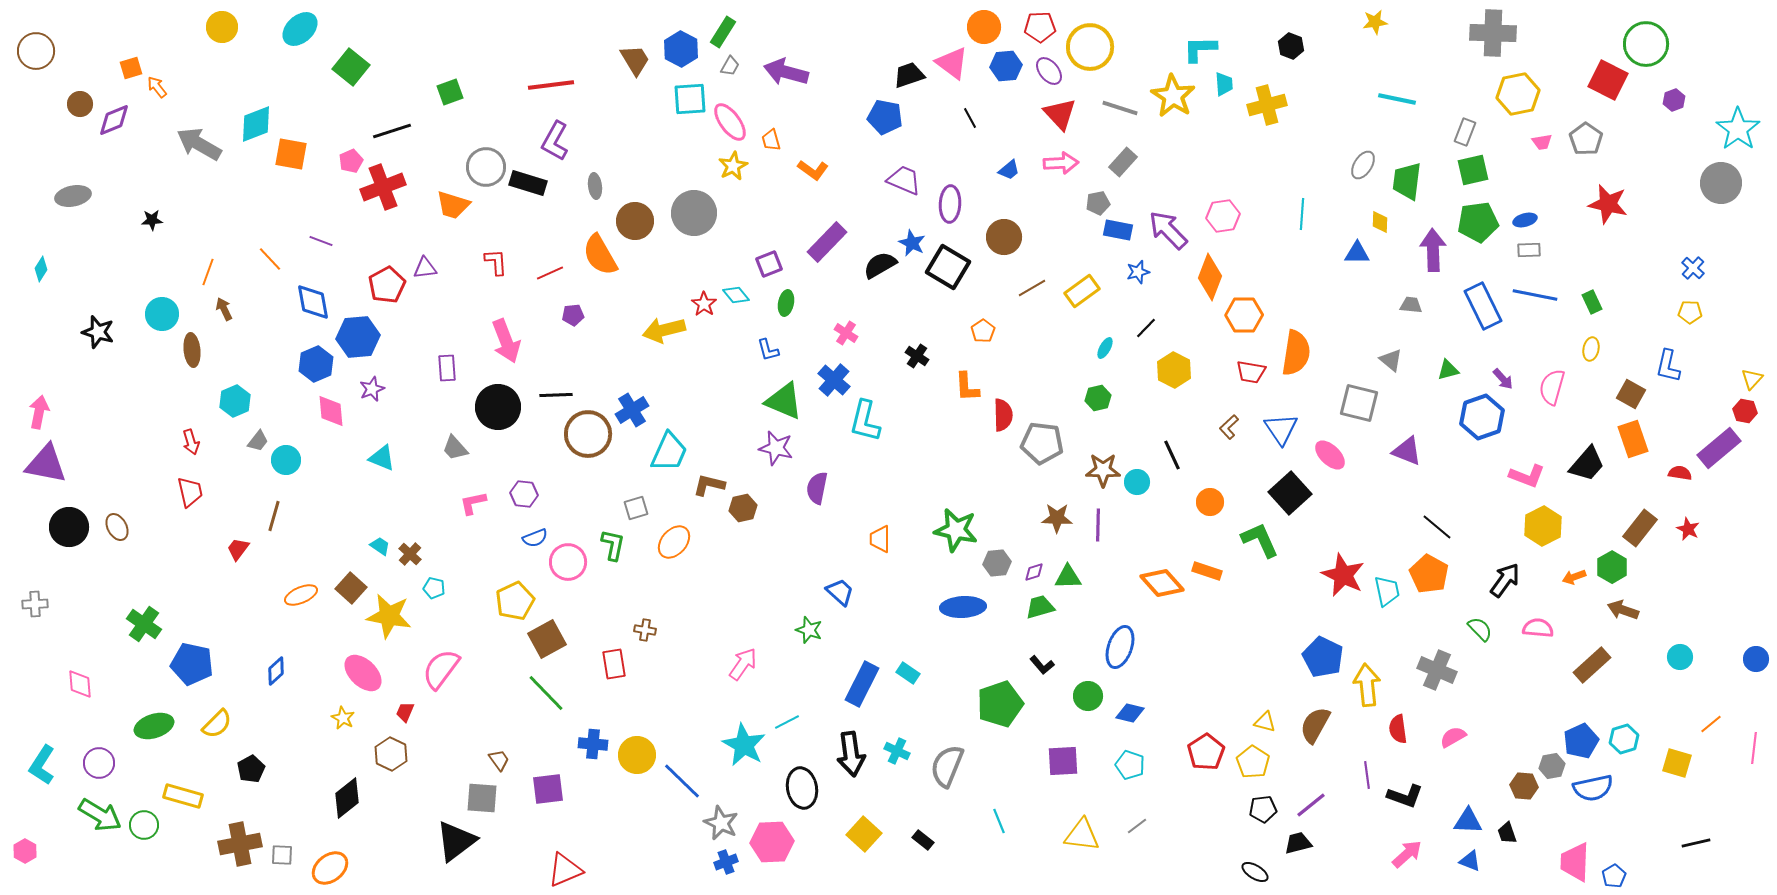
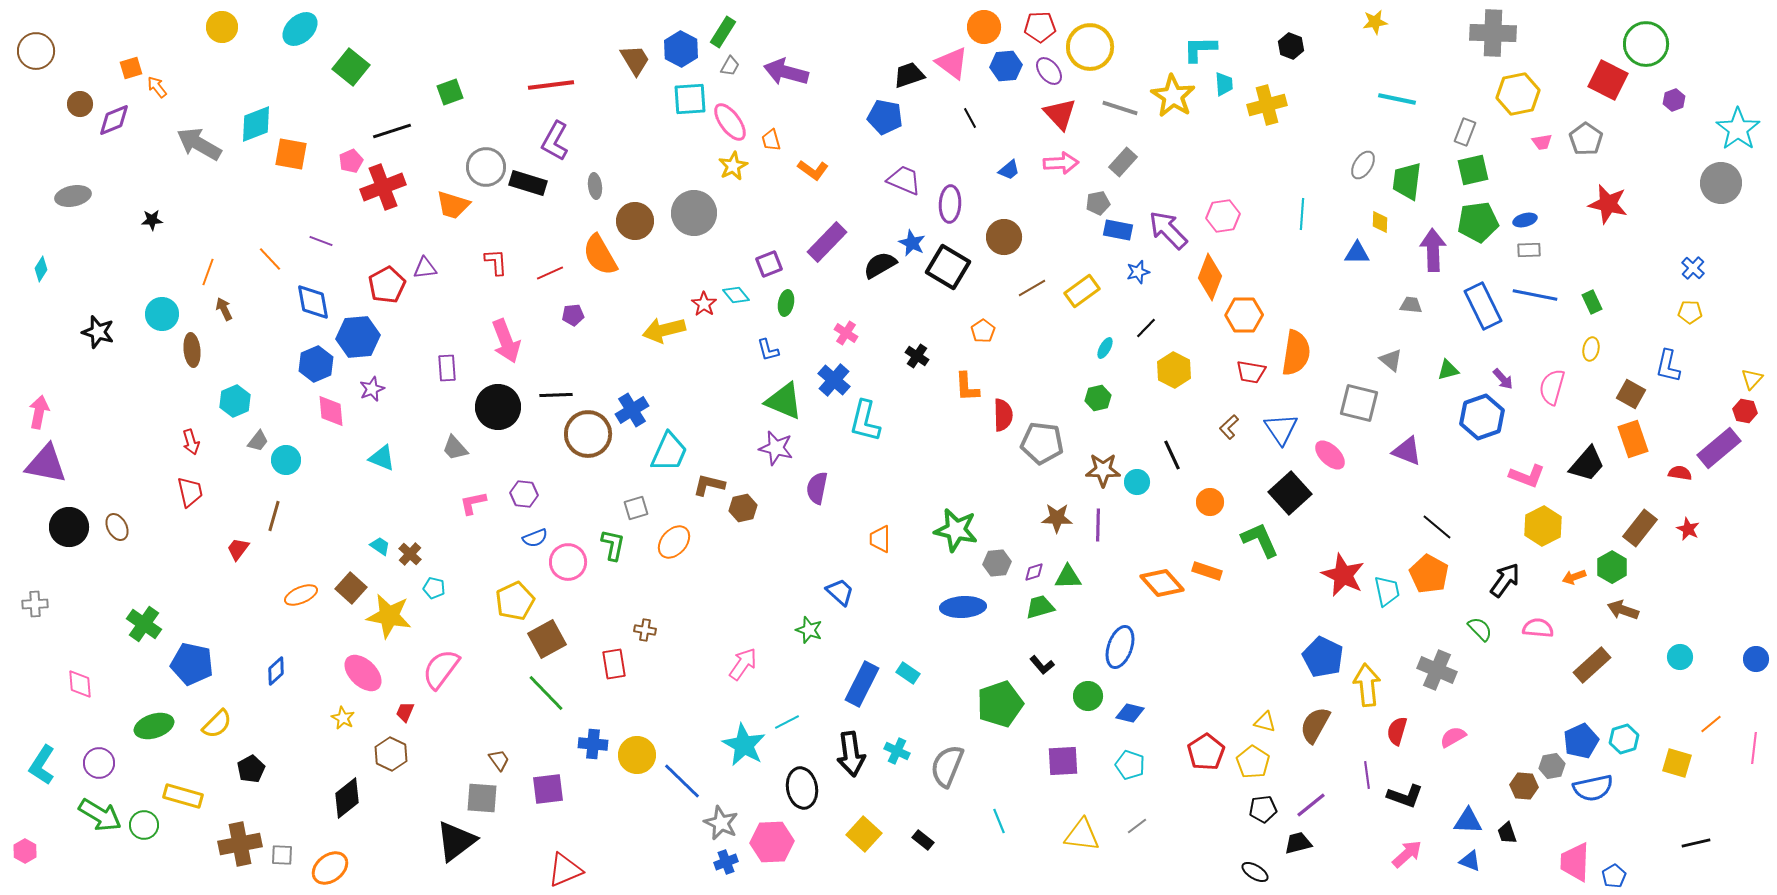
red semicircle at (1398, 729): moved 1 px left, 2 px down; rotated 24 degrees clockwise
